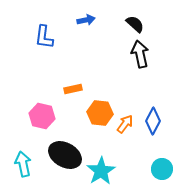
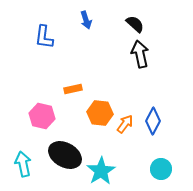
blue arrow: rotated 84 degrees clockwise
cyan circle: moved 1 px left
